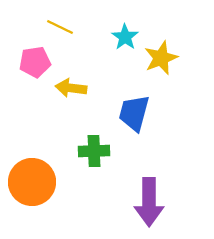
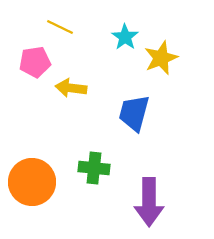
green cross: moved 17 px down; rotated 8 degrees clockwise
